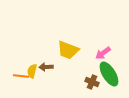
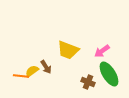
pink arrow: moved 1 px left, 2 px up
brown arrow: rotated 120 degrees counterclockwise
yellow semicircle: rotated 40 degrees clockwise
brown cross: moved 4 px left
